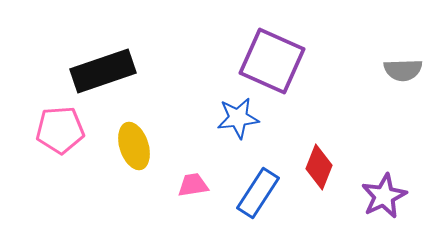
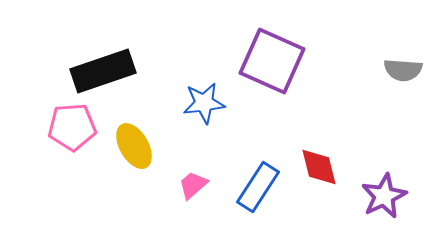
gray semicircle: rotated 6 degrees clockwise
blue star: moved 34 px left, 15 px up
pink pentagon: moved 12 px right, 3 px up
yellow ellipse: rotated 12 degrees counterclockwise
red diamond: rotated 36 degrees counterclockwise
pink trapezoid: rotated 32 degrees counterclockwise
blue rectangle: moved 6 px up
